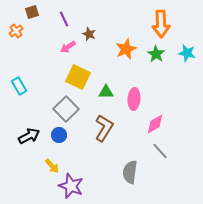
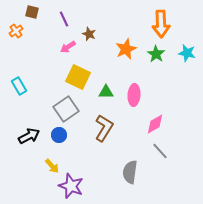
brown square: rotated 32 degrees clockwise
pink ellipse: moved 4 px up
gray square: rotated 10 degrees clockwise
